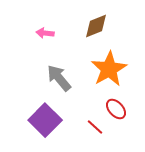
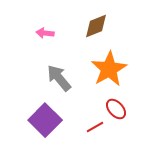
red line: rotated 72 degrees counterclockwise
